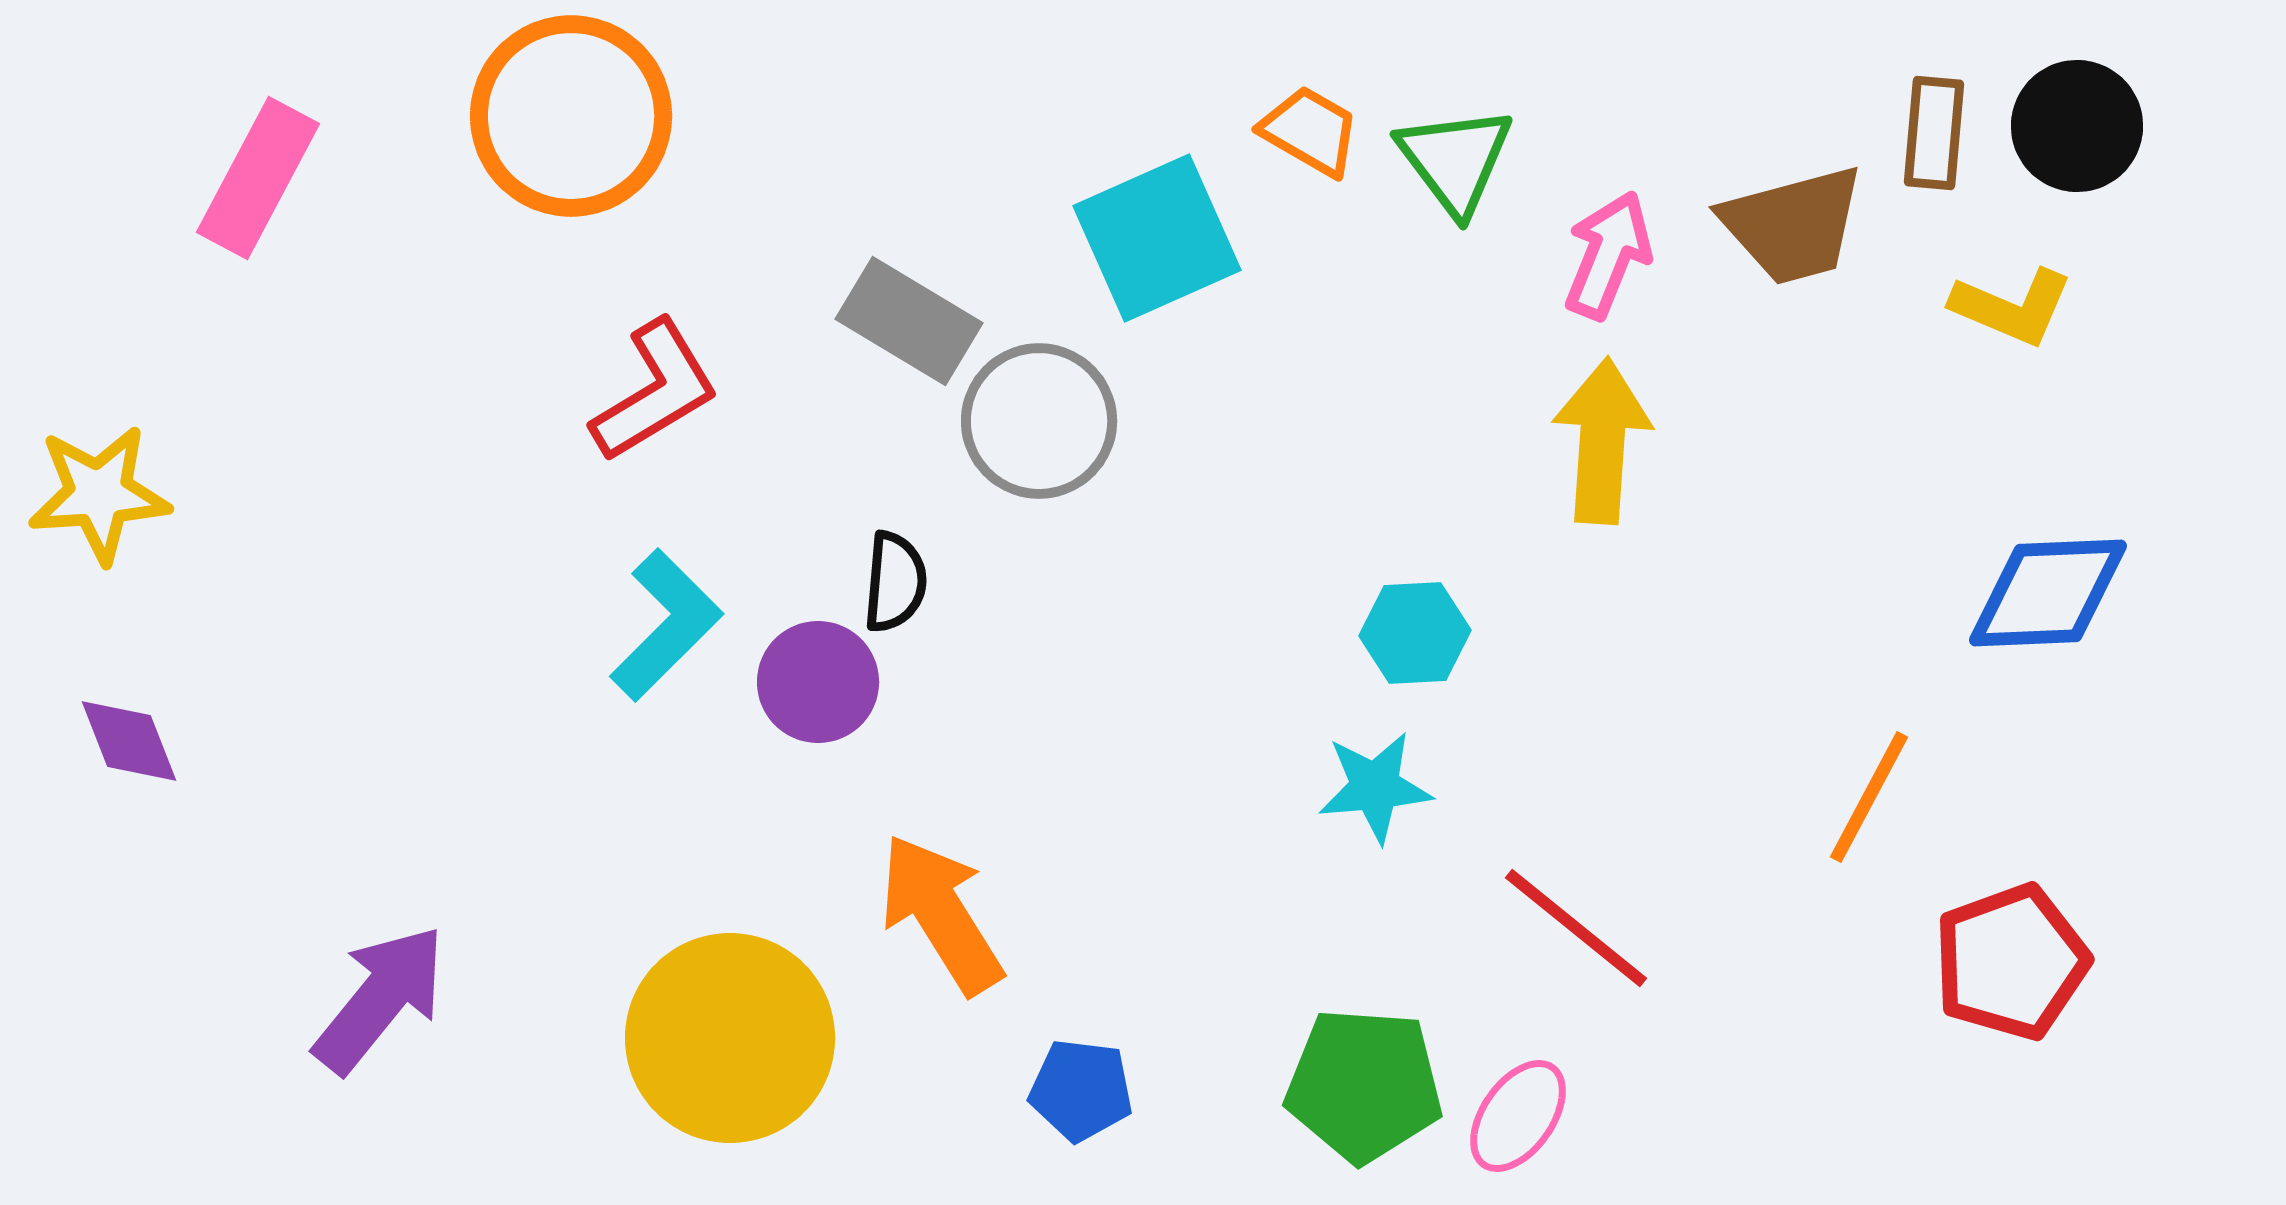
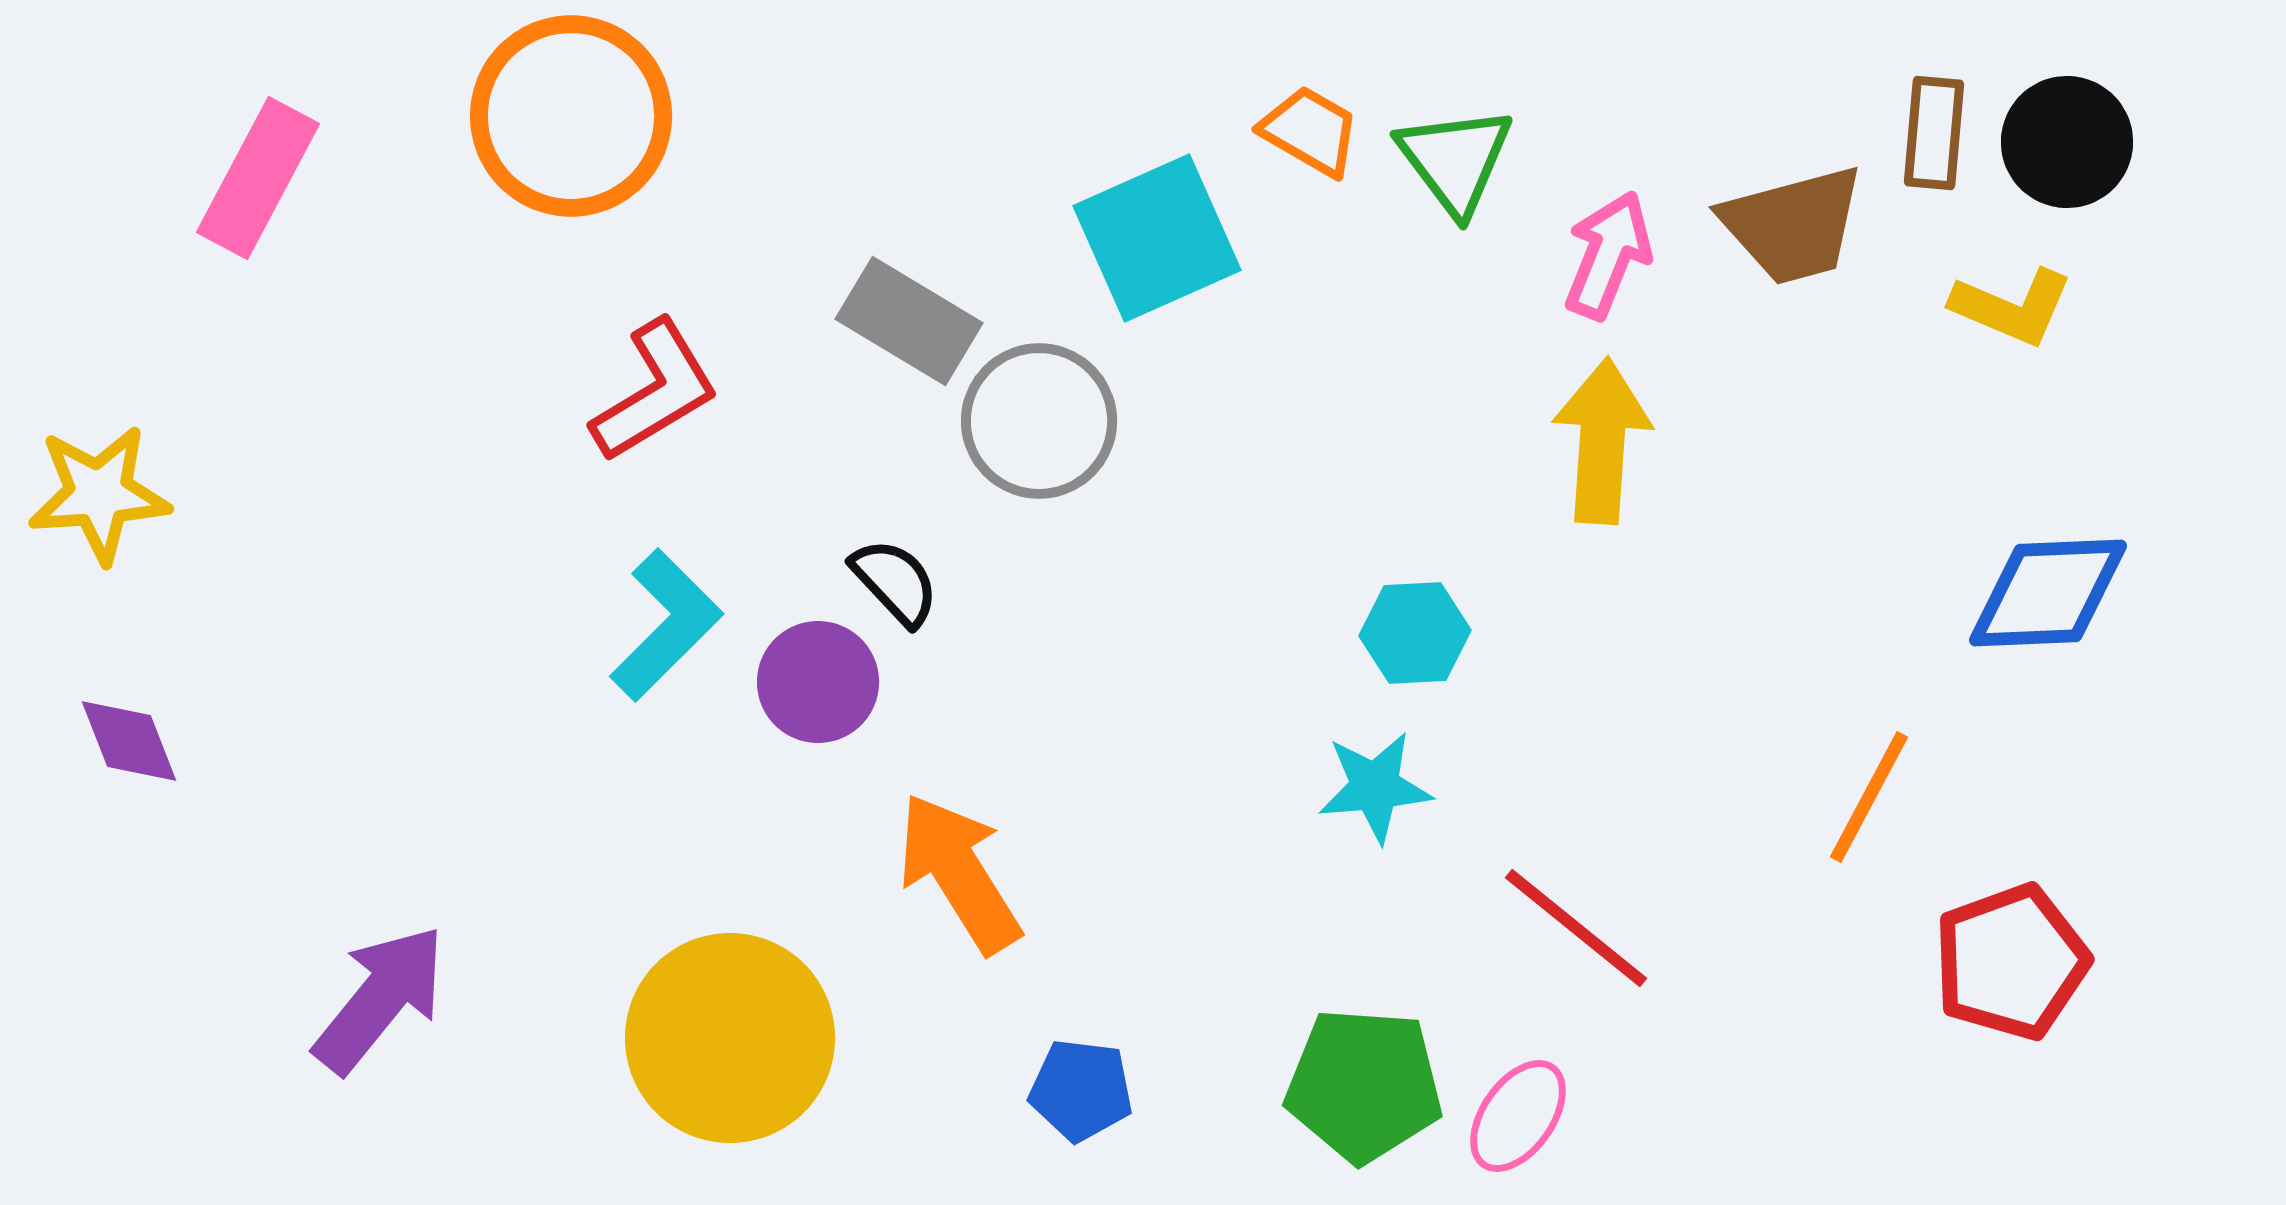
black circle: moved 10 px left, 16 px down
black semicircle: rotated 48 degrees counterclockwise
orange arrow: moved 18 px right, 41 px up
